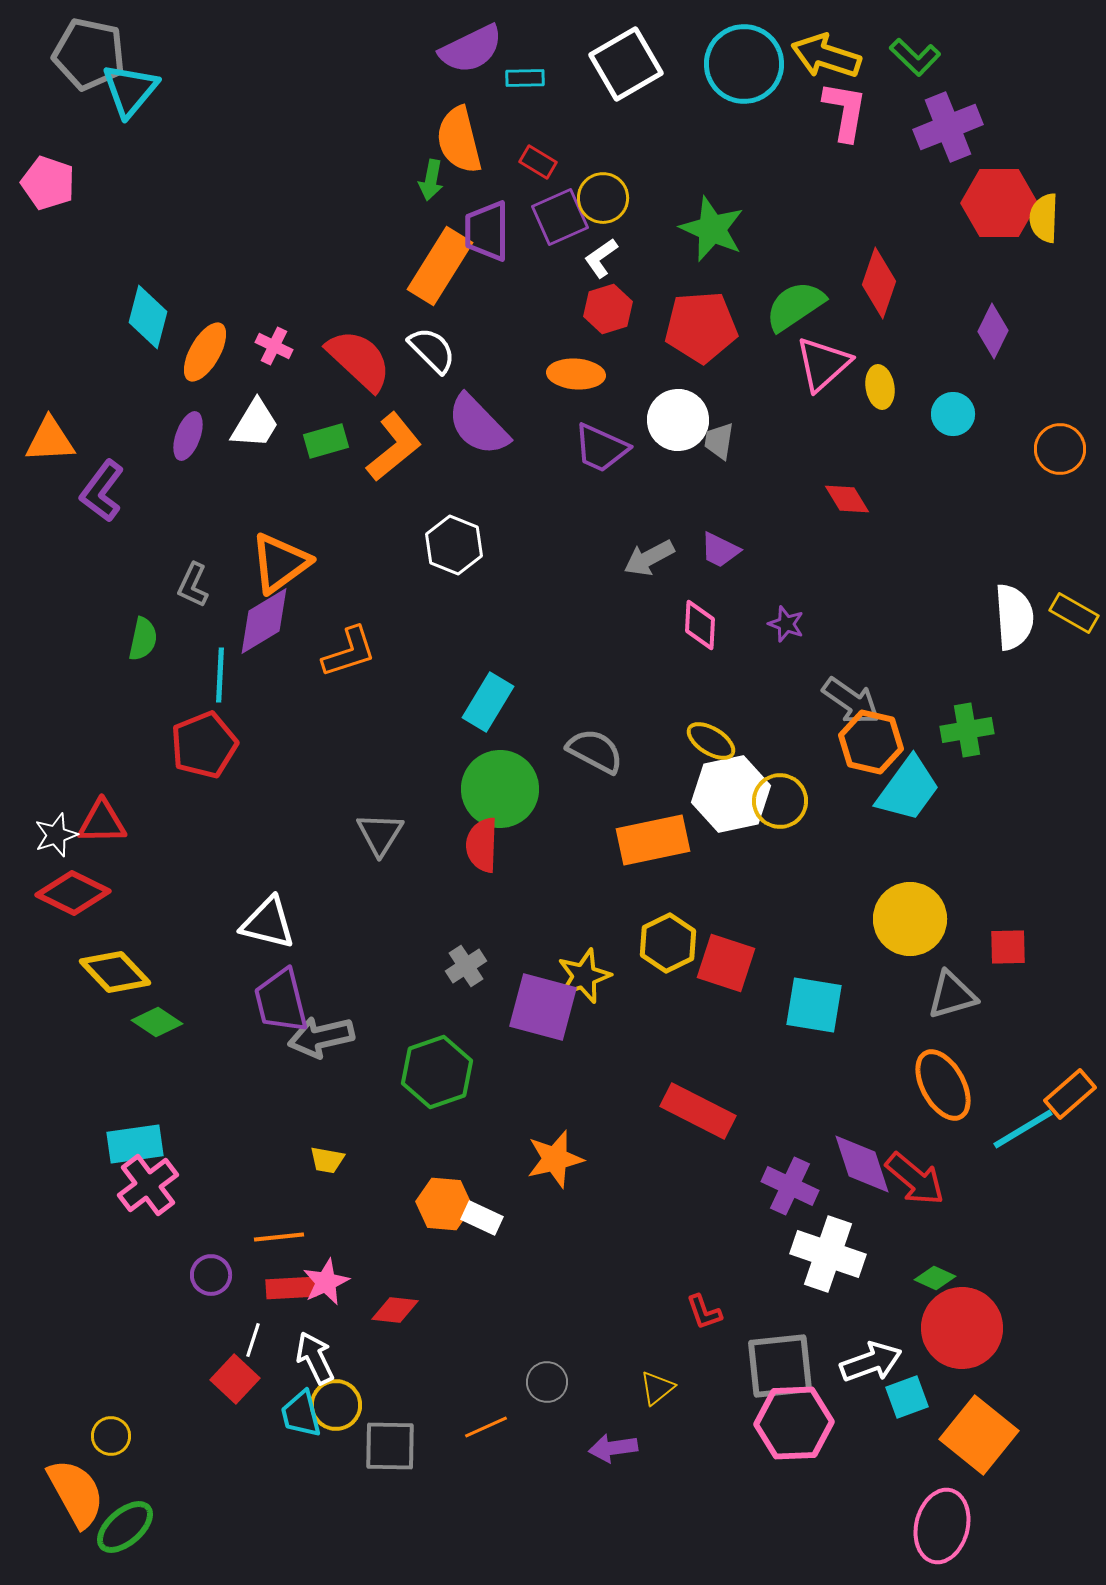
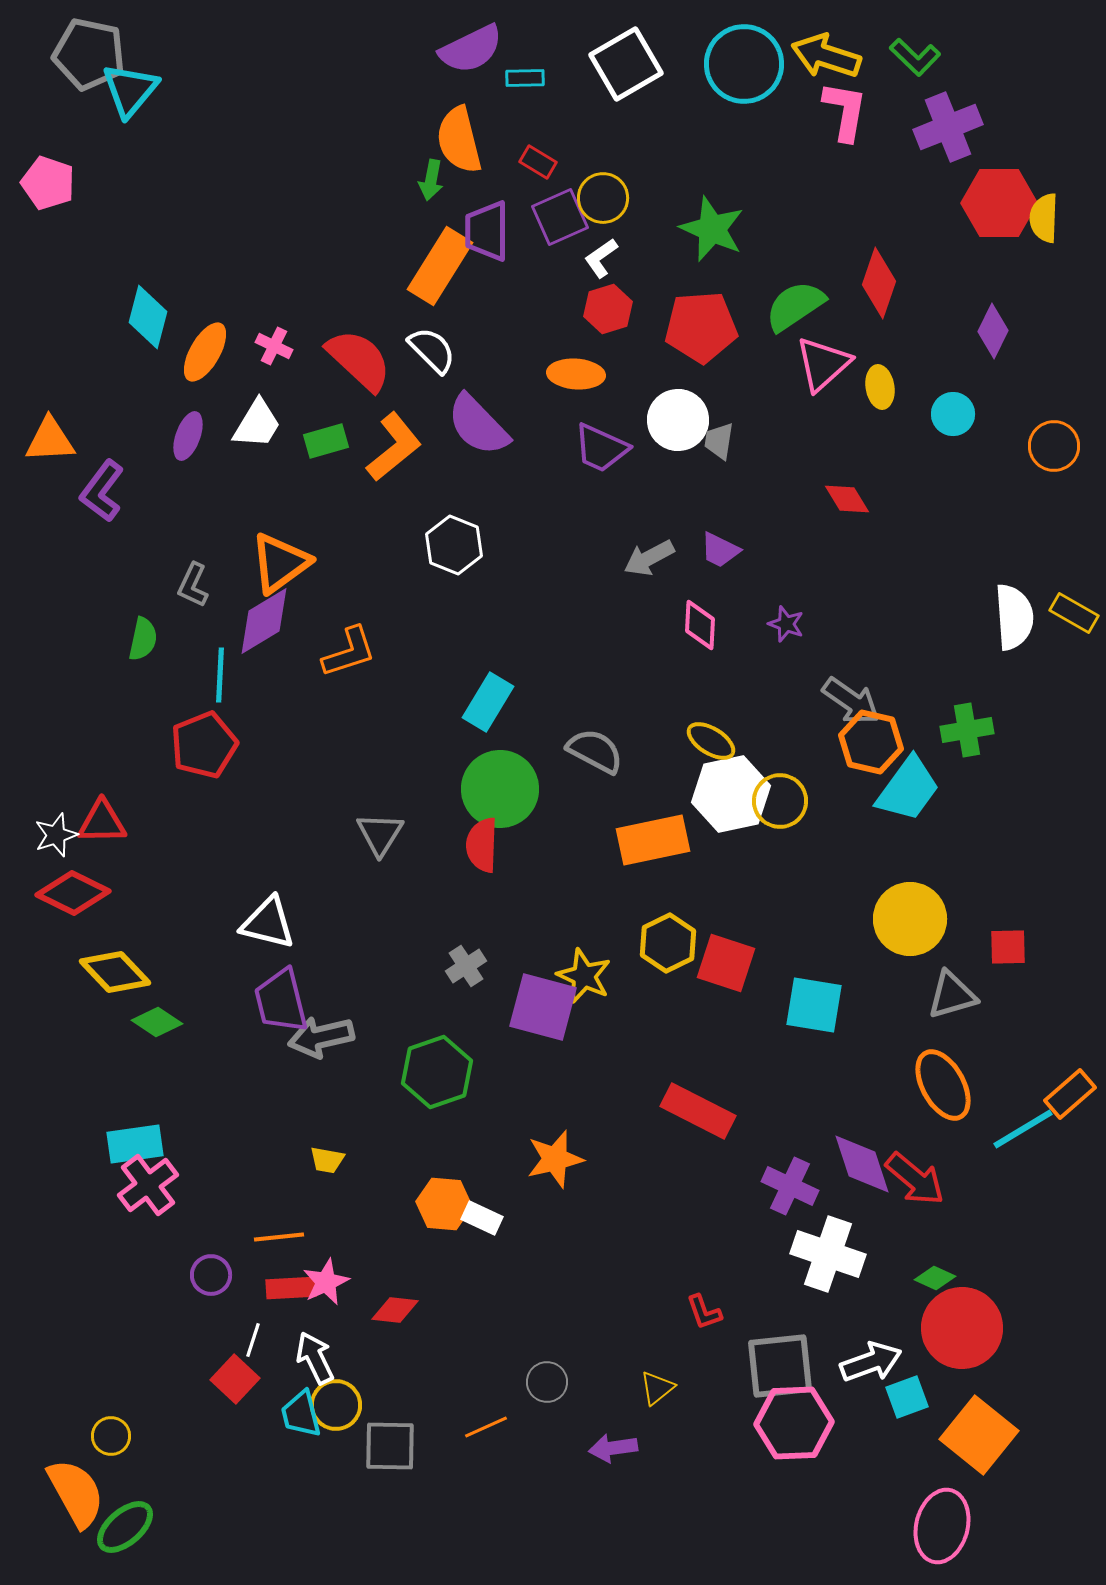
white trapezoid at (255, 424): moved 2 px right
orange circle at (1060, 449): moved 6 px left, 3 px up
yellow star at (584, 976): rotated 28 degrees counterclockwise
